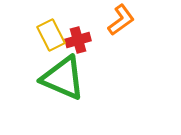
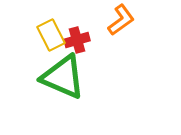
red cross: moved 1 px left
green triangle: moved 1 px up
